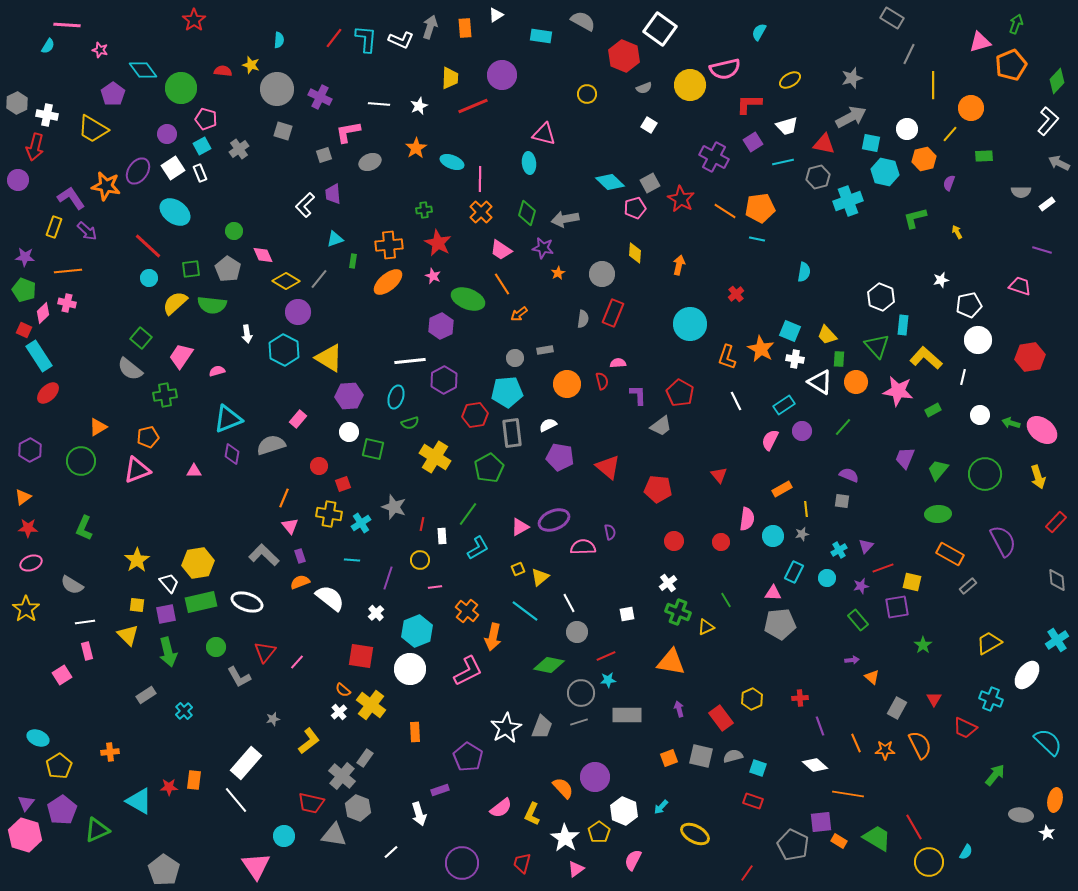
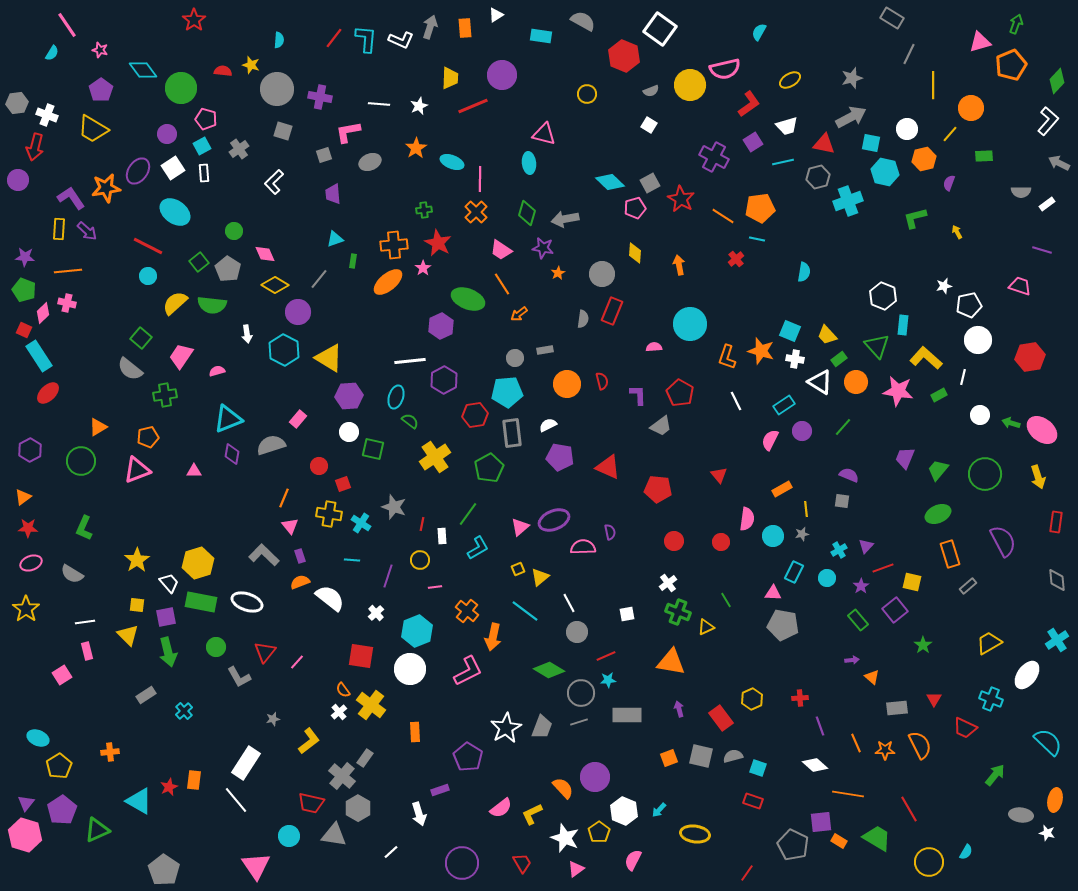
pink line at (67, 25): rotated 52 degrees clockwise
cyan semicircle at (48, 46): moved 4 px right, 7 px down
gray semicircle at (644, 88): moved 7 px right, 3 px down
purple pentagon at (113, 94): moved 12 px left, 4 px up
purple cross at (320, 97): rotated 15 degrees counterclockwise
gray hexagon at (17, 103): rotated 20 degrees clockwise
red L-shape at (749, 104): rotated 144 degrees clockwise
white cross at (47, 115): rotated 10 degrees clockwise
white rectangle at (200, 173): moved 4 px right; rotated 18 degrees clockwise
orange star at (106, 186): moved 2 px down; rotated 20 degrees counterclockwise
white L-shape at (305, 205): moved 31 px left, 23 px up
orange line at (725, 211): moved 2 px left, 5 px down
orange cross at (481, 212): moved 5 px left
yellow rectangle at (54, 227): moved 5 px right, 2 px down; rotated 15 degrees counterclockwise
orange cross at (389, 245): moved 5 px right
red line at (148, 246): rotated 16 degrees counterclockwise
pink diamond at (263, 255): moved 2 px right, 1 px up
orange arrow at (679, 265): rotated 24 degrees counterclockwise
green square at (191, 269): moved 8 px right, 7 px up; rotated 30 degrees counterclockwise
pink star at (433, 276): moved 10 px left, 8 px up; rotated 14 degrees clockwise
cyan circle at (149, 278): moved 1 px left, 2 px up
white star at (941, 280): moved 3 px right, 6 px down
yellow diamond at (286, 281): moved 11 px left, 4 px down
red cross at (736, 294): moved 35 px up
white hexagon at (881, 297): moved 2 px right, 1 px up
red rectangle at (613, 313): moved 1 px left, 2 px up
orange star at (761, 349): moved 2 px down; rotated 12 degrees counterclockwise
green rectangle at (839, 359): rotated 49 degrees clockwise
pink semicircle at (618, 363): moved 36 px right, 16 px up
green rectangle at (933, 410): moved 6 px right, 15 px up
green semicircle at (410, 423): moved 2 px up; rotated 126 degrees counterclockwise
yellow cross at (435, 457): rotated 24 degrees clockwise
red triangle at (608, 467): rotated 16 degrees counterclockwise
green ellipse at (938, 514): rotated 20 degrees counterclockwise
red rectangle at (1056, 522): rotated 35 degrees counterclockwise
cyan cross at (361, 523): rotated 24 degrees counterclockwise
pink triangle at (520, 527): rotated 12 degrees counterclockwise
orange rectangle at (950, 554): rotated 44 degrees clockwise
yellow hexagon at (198, 563): rotated 8 degrees counterclockwise
purple line at (388, 578): moved 2 px up
gray semicircle at (72, 585): moved 11 px up
purple star at (861, 586): rotated 21 degrees counterclockwise
green rectangle at (201, 602): rotated 24 degrees clockwise
purple square at (897, 607): moved 2 px left, 3 px down; rotated 30 degrees counterclockwise
purple square at (166, 614): moved 3 px down
gray pentagon at (780, 624): moved 3 px right, 1 px down; rotated 16 degrees clockwise
green diamond at (549, 665): moved 5 px down; rotated 20 degrees clockwise
orange semicircle at (343, 690): rotated 14 degrees clockwise
gray rectangle at (897, 708): rotated 55 degrees clockwise
white rectangle at (246, 763): rotated 8 degrees counterclockwise
red star at (169, 787): rotated 24 degrees counterclockwise
cyan arrow at (661, 807): moved 2 px left, 3 px down
gray hexagon at (358, 808): rotated 10 degrees clockwise
yellow L-shape at (532, 814): rotated 40 degrees clockwise
red line at (914, 827): moved 5 px left, 18 px up
white star at (1047, 833): rotated 14 degrees counterclockwise
yellow ellipse at (695, 834): rotated 20 degrees counterclockwise
cyan circle at (284, 836): moved 5 px right
white star at (565, 838): rotated 12 degrees counterclockwise
red trapezoid at (522, 863): rotated 135 degrees clockwise
